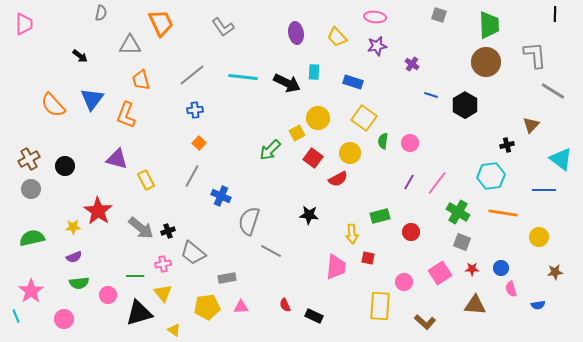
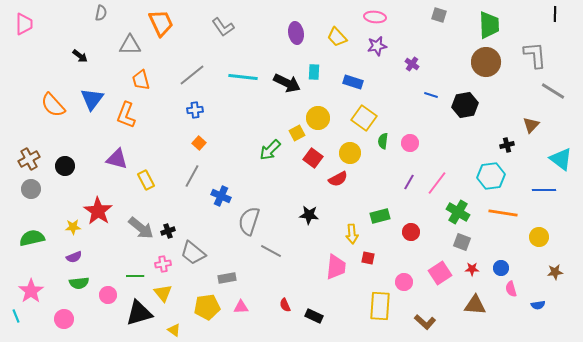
black hexagon at (465, 105): rotated 20 degrees clockwise
